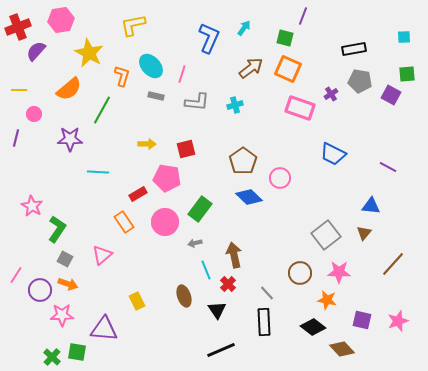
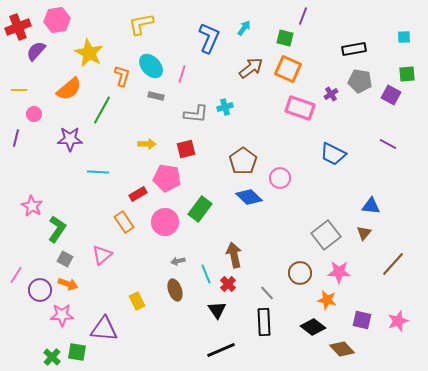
pink hexagon at (61, 20): moved 4 px left
yellow L-shape at (133, 25): moved 8 px right, 1 px up
gray L-shape at (197, 102): moved 1 px left, 12 px down
cyan cross at (235, 105): moved 10 px left, 2 px down
purple line at (388, 167): moved 23 px up
gray arrow at (195, 243): moved 17 px left, 18 px down
cyan line at (206, 270): moved 4 px down
brown ellipse at (184, 296): moved 9 px left, 6 px up
